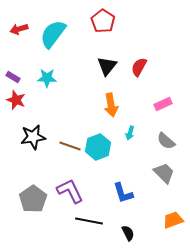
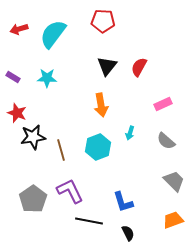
red pentagon: rotated 30 degrees counterclockwise
red star: moved 1 px right, 13 px down
orange arrow: moved 10 px left
brown line: moved 9 px left, 4 px down; rotated 55 degrees clockwise
gray trapezoid: moved 10 px right, 8 px down
blue L-shape: moved 9 px down
